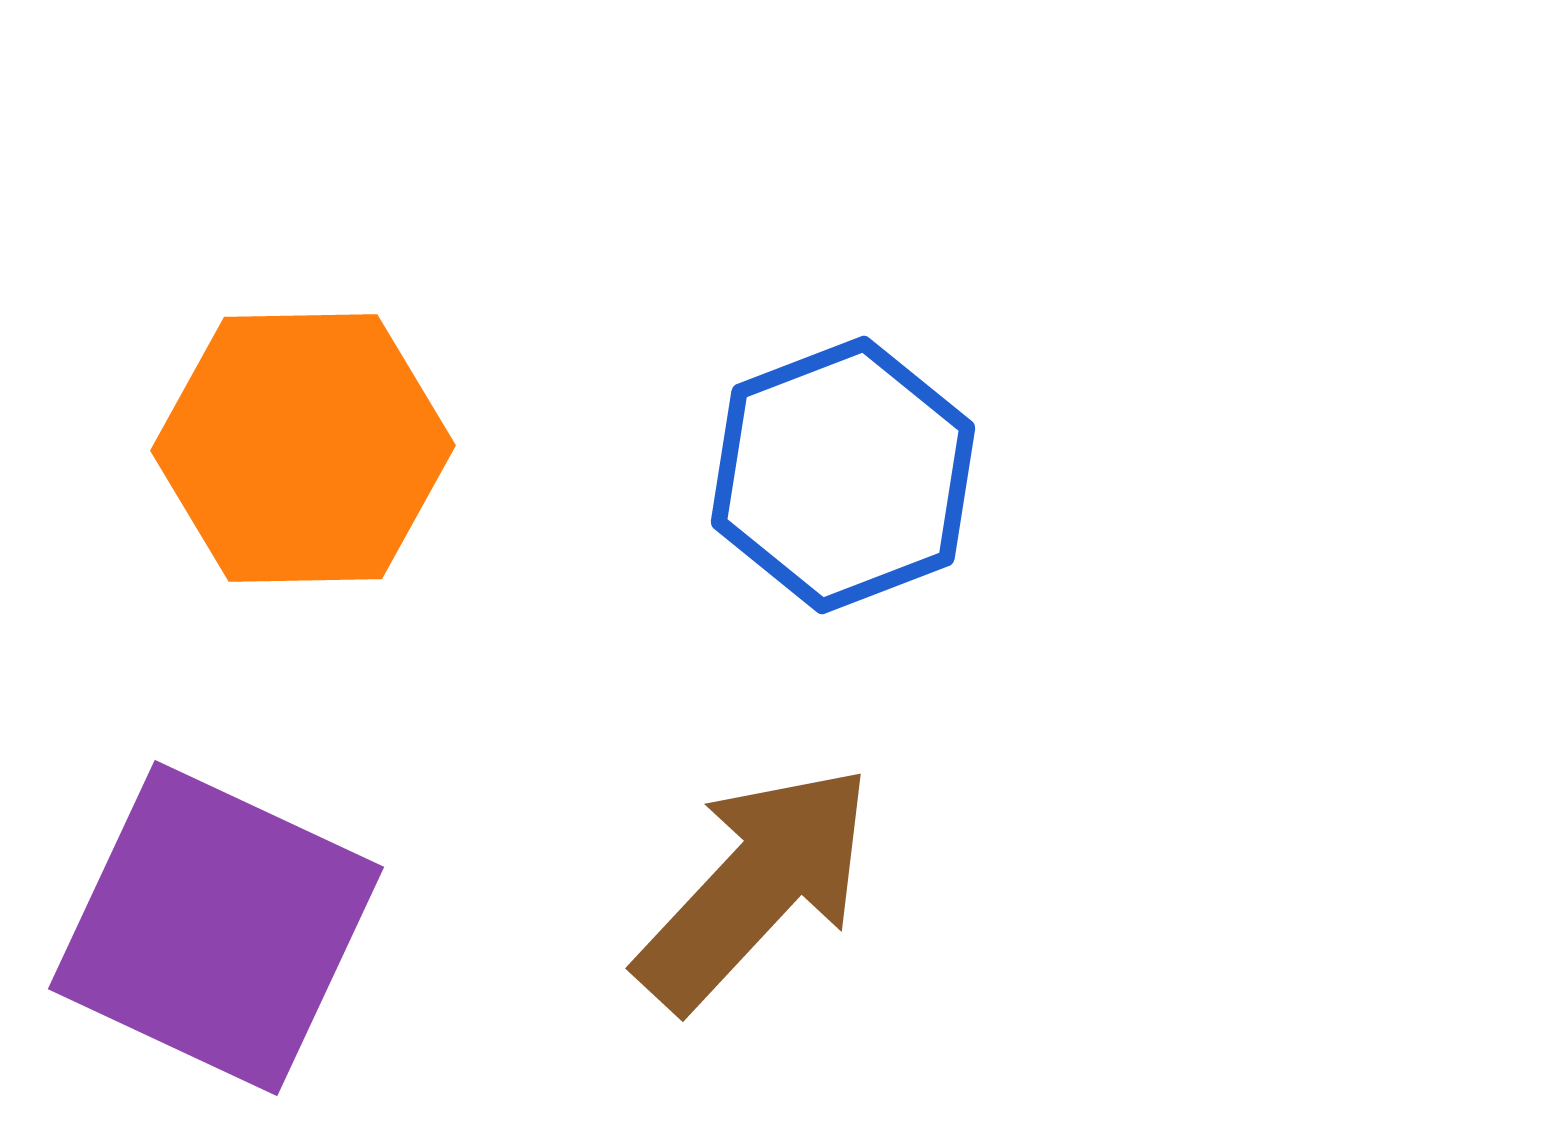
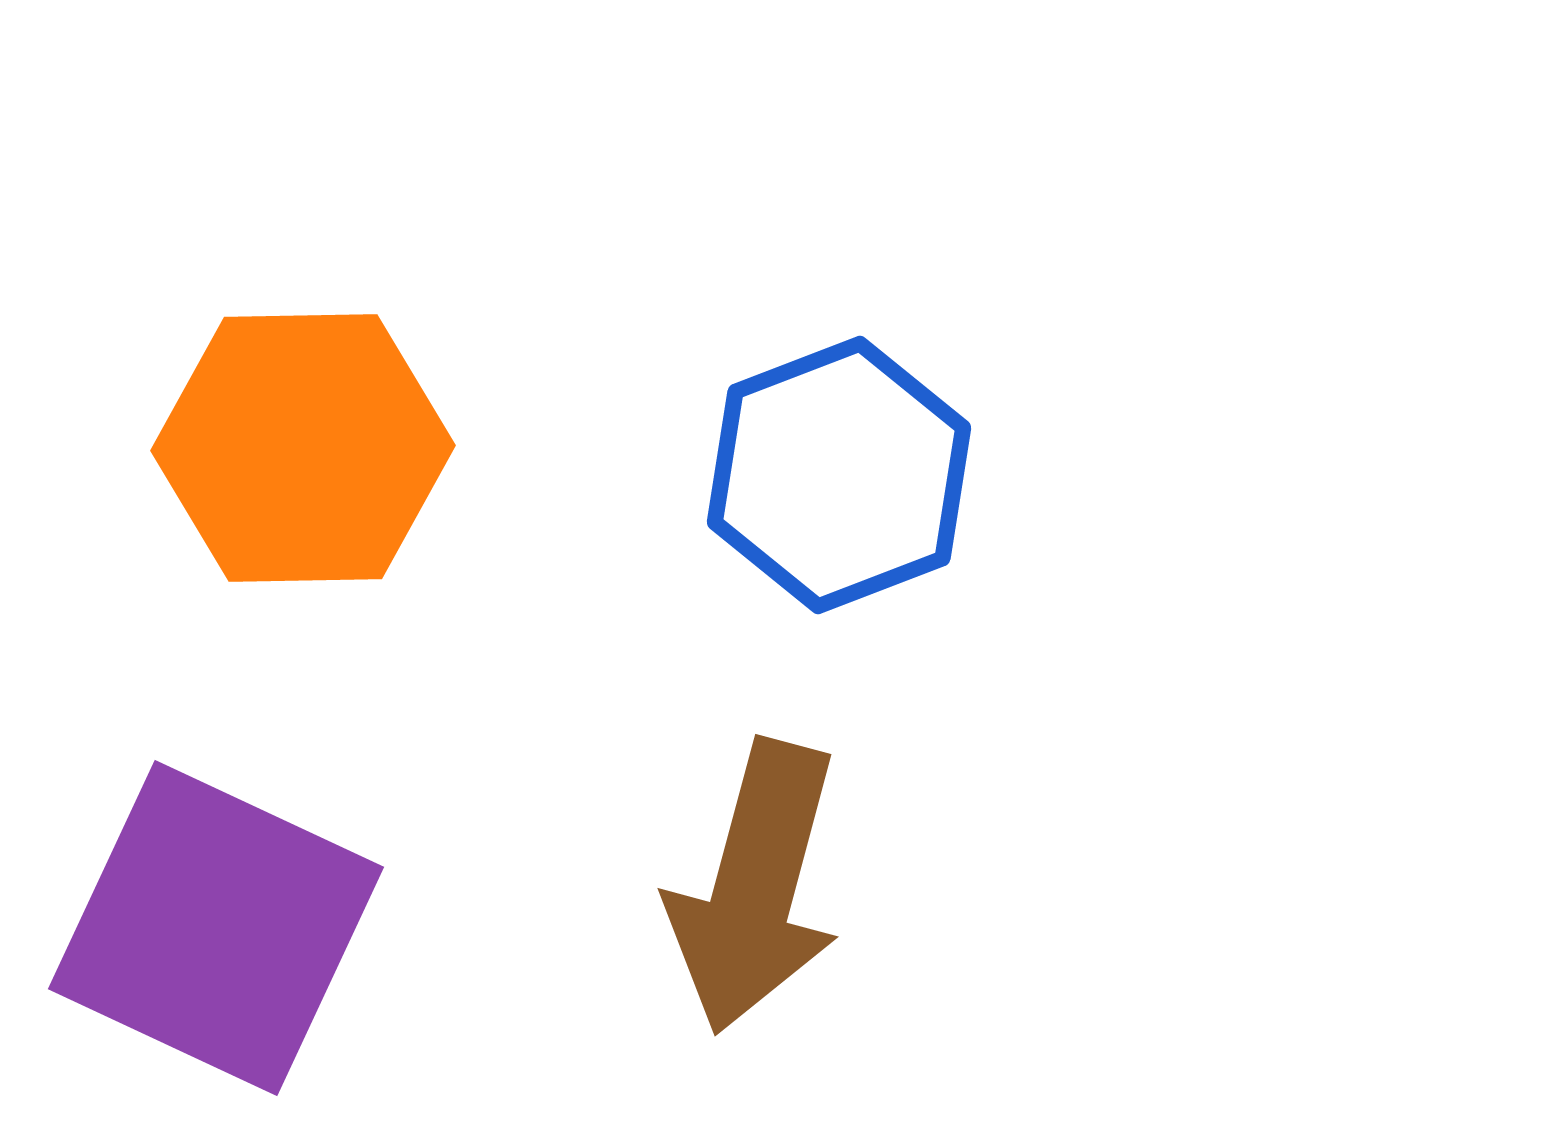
blue hexagon: moved 4 px left
brown arrow: rotated 152 degrees clockwise
